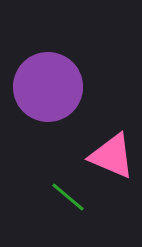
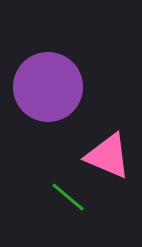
pink triangle: moved 4 px left
